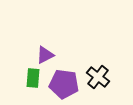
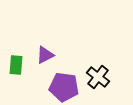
green rectangle: moved 17 px left, 13 px up
purple pentagon: moved 3 px down
